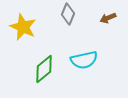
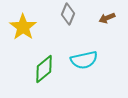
brown arrow: moved 1 px left
yellow star: rotated 12 degrees clockwise
